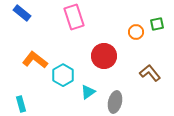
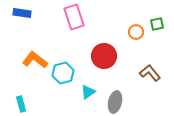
blue rectangle: rotated 30 degrees counterclockwise
cyan hexagon: moved 2 px up; rotated 15 degrees clockwise
